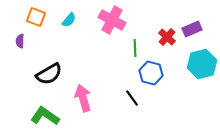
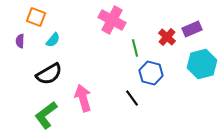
cyan semicircle: moved 16 px left, 20 px down
green line: rotated 12 degrees counterclockwise
green L-shape: moved 1 px right, 1 px up; rotated 72 degrees counterclockwise
